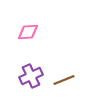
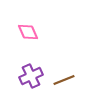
pink diamond: rotated 70 degrees clockwise
